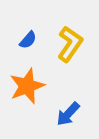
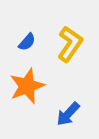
blue semicircle: moved 1 px left, 2 px down
